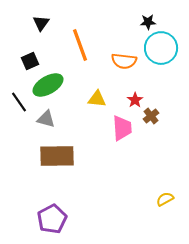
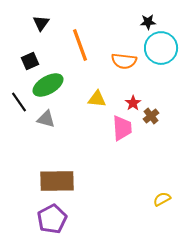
red star: moved 2 px left, 3 px down
brown rectangle: moved 25 px down
yellow semicircle: moved 3 px left
